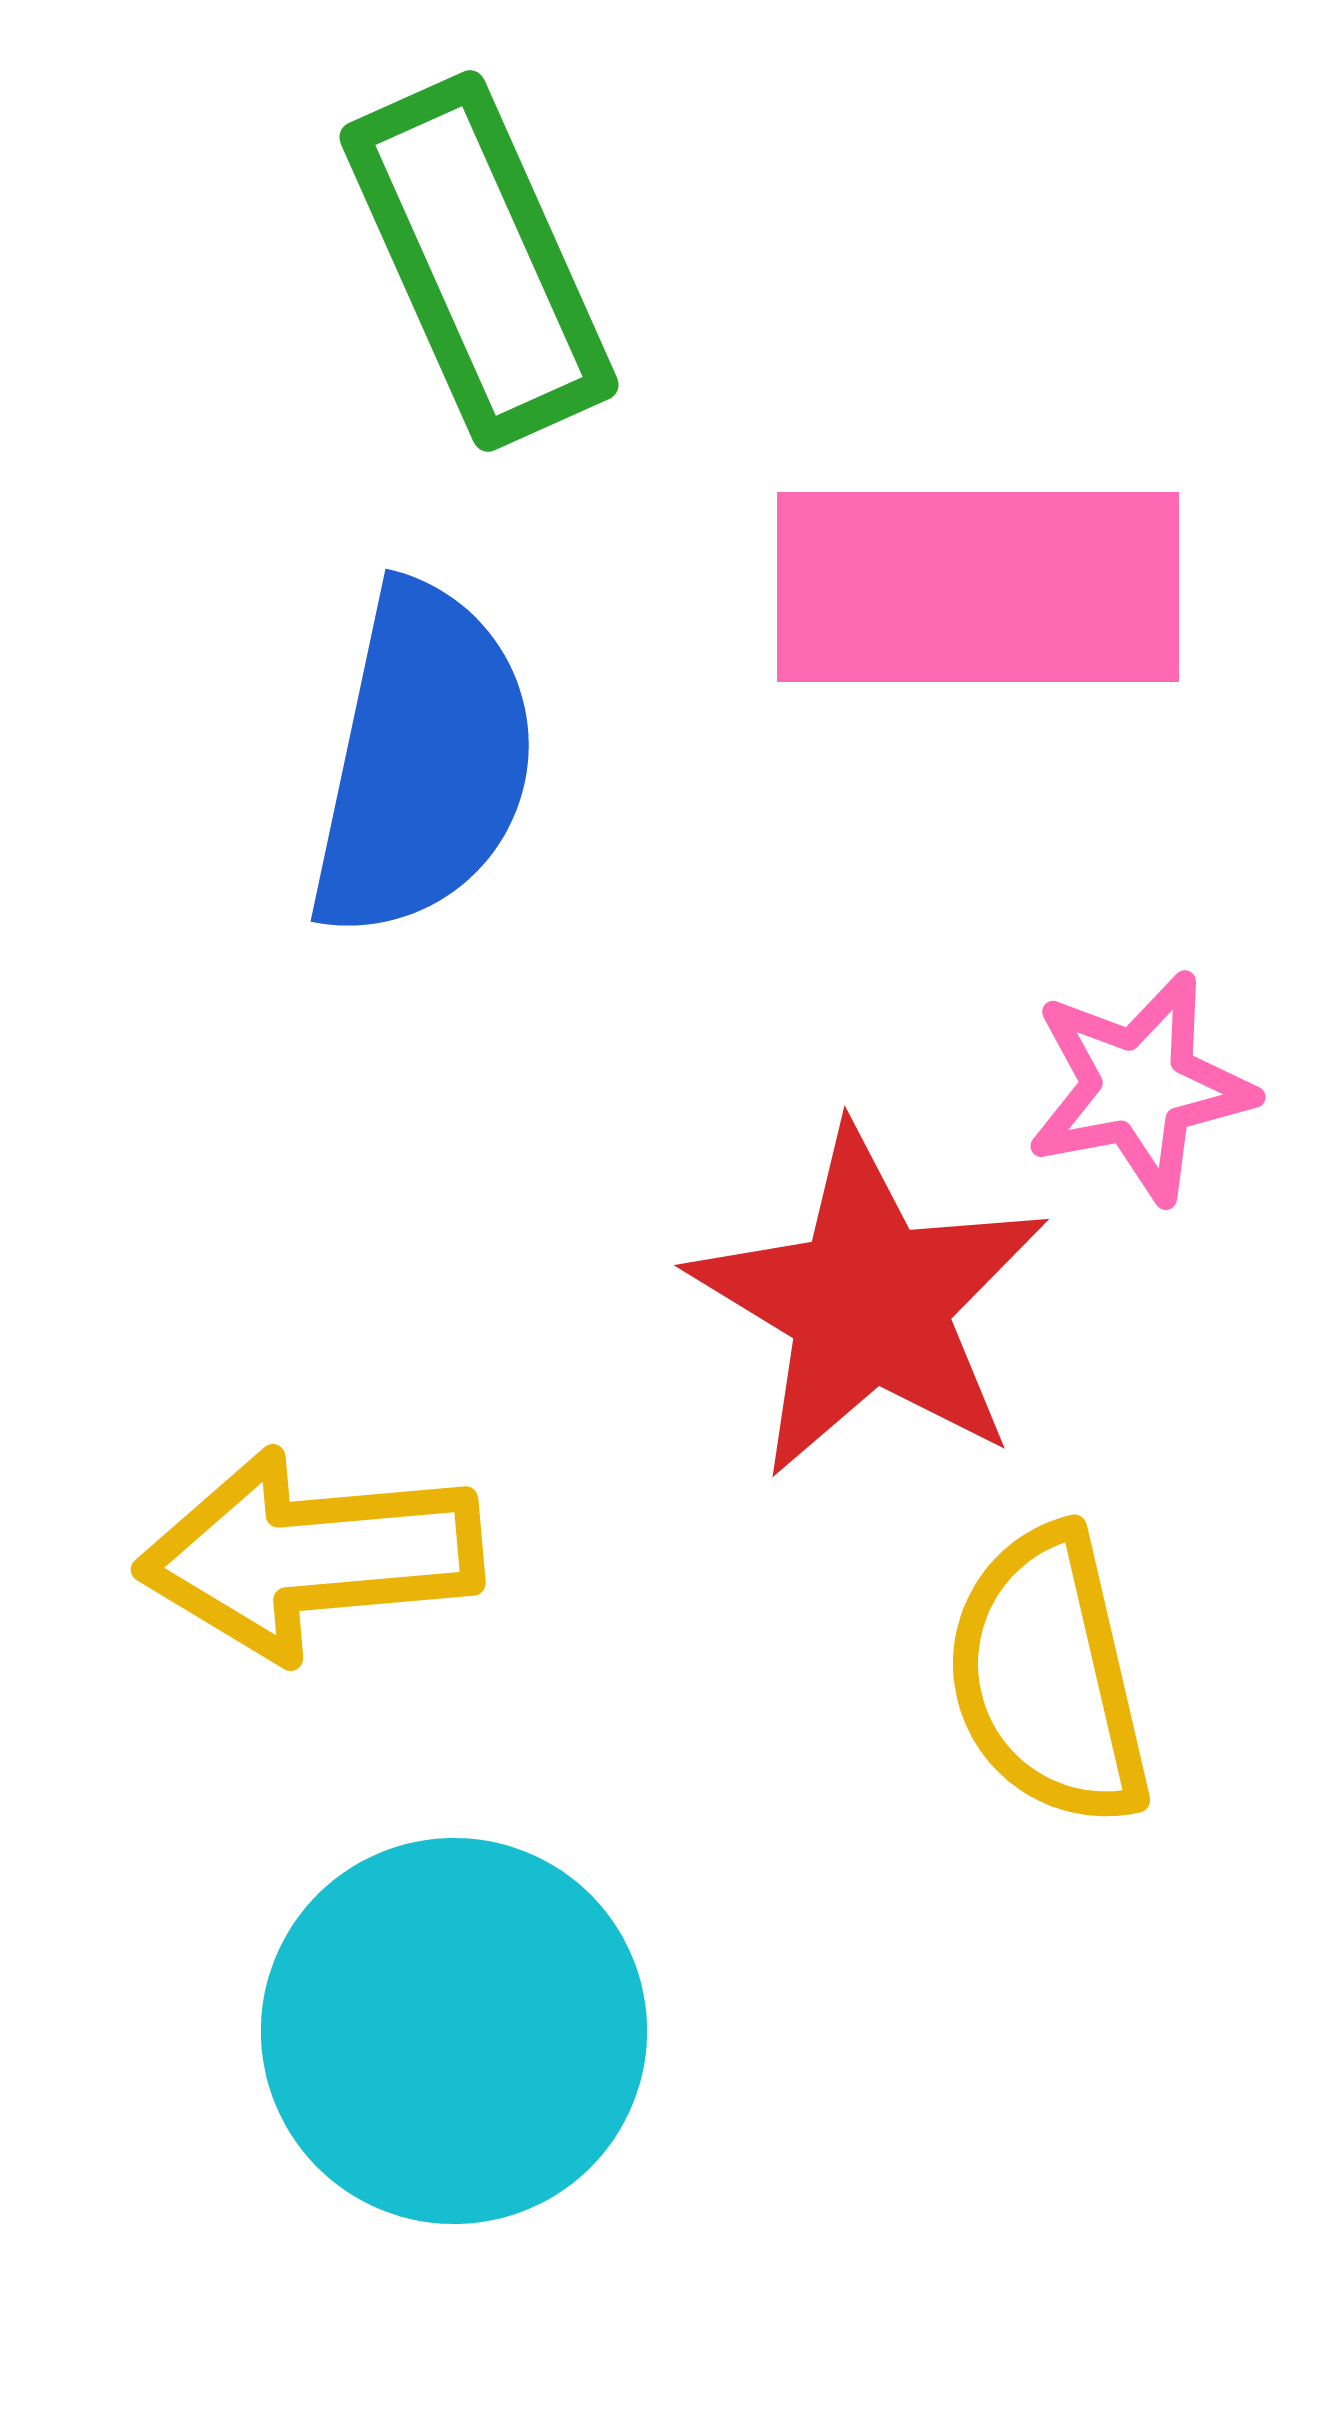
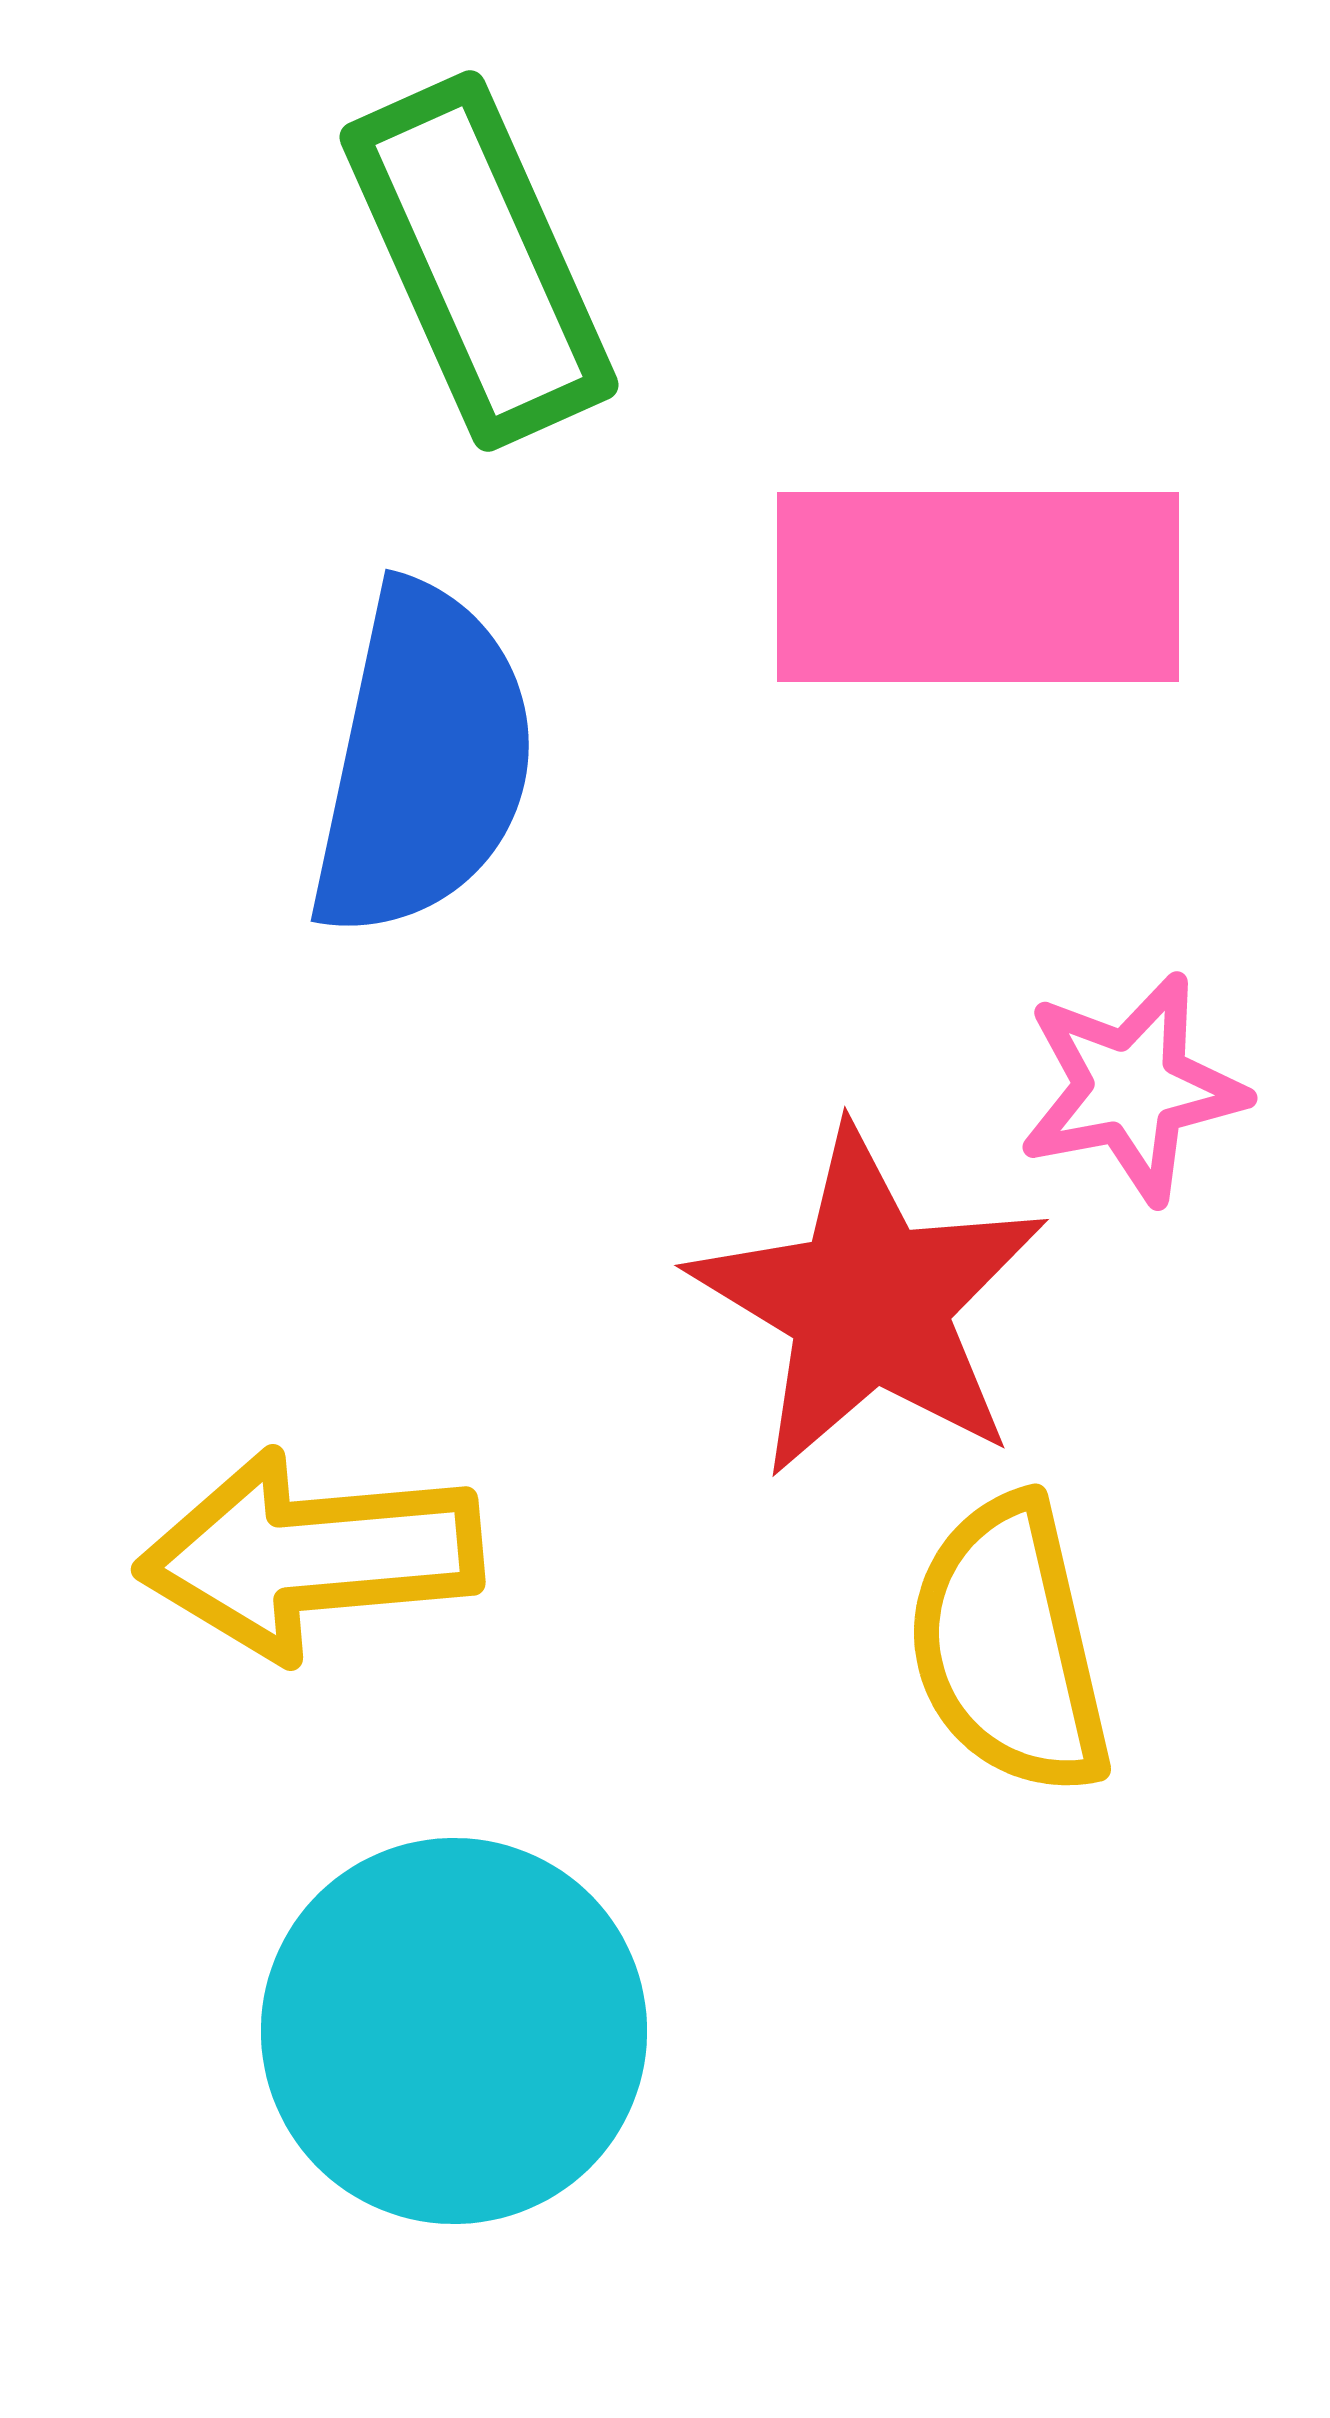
pink star: moved 8 px left, 1 px down
yellow semicircle: moved 39 px left, 31 px up
